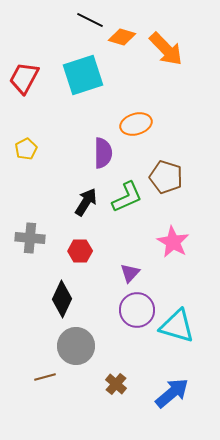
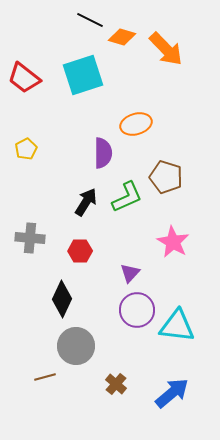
red trapezoid: rotated 80 degrees counterclockwise
cyan triangle: rotated 9 degrees counterclockwise
